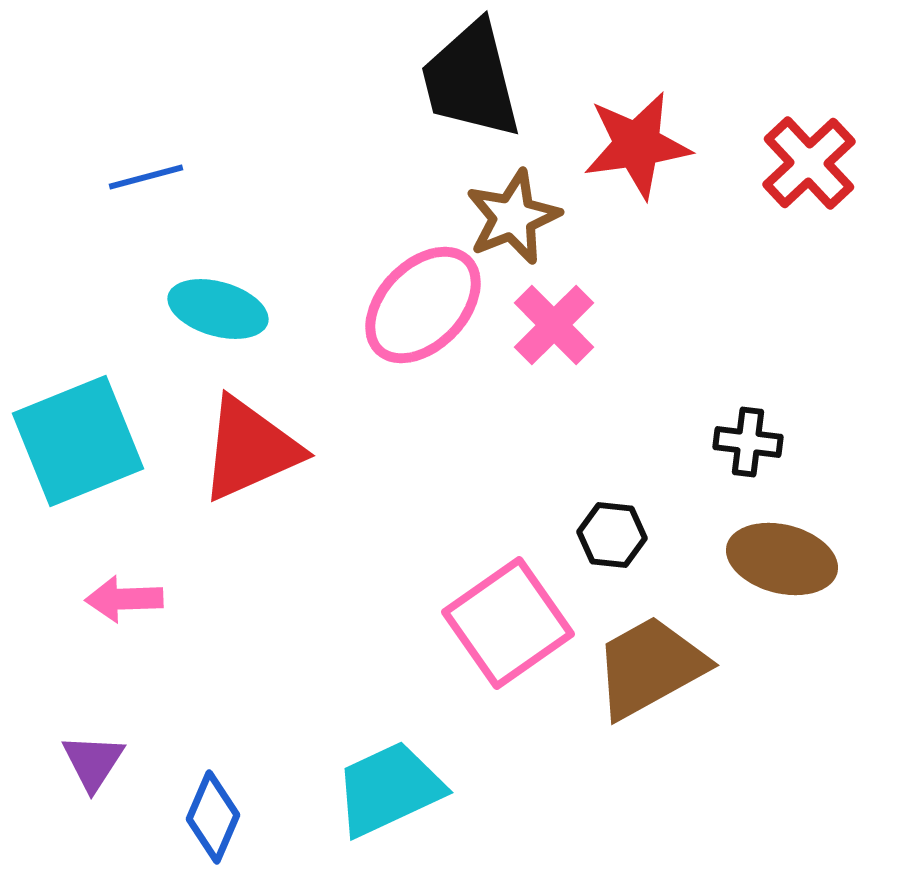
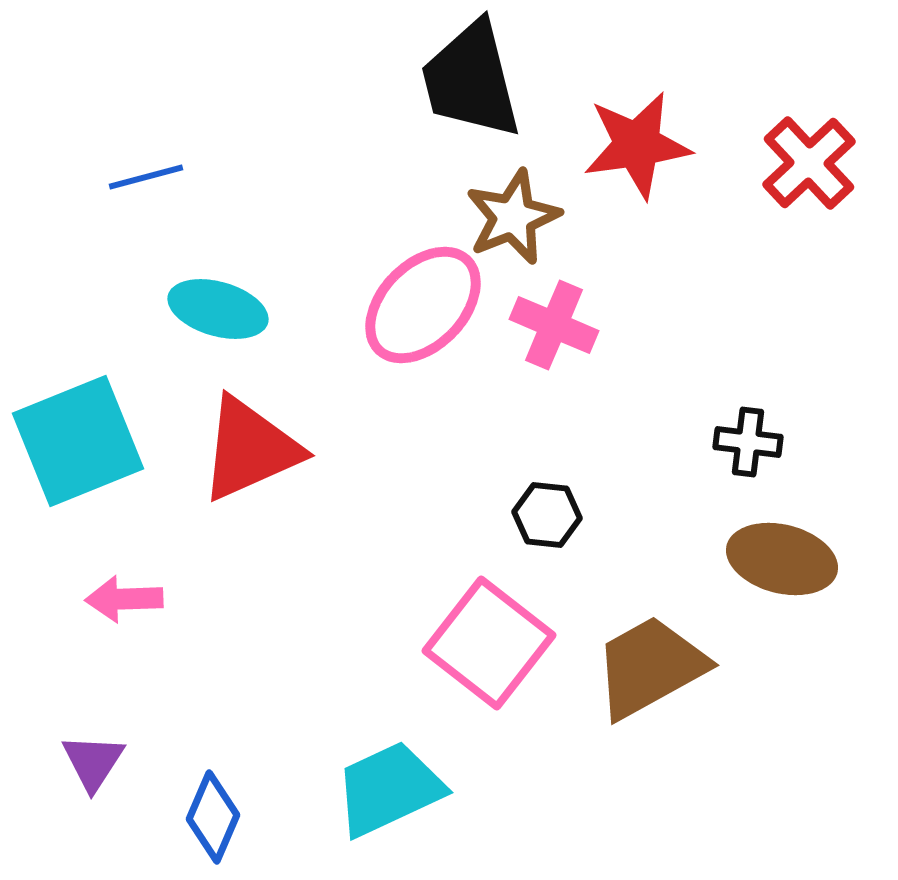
pink cross: rotated 22 degrees counterclockwise
black hexagon: moved 65 px left, 20 px up
pink square: moved 19 px left, 20 px down; rotated 17 degrees counterclockwise
